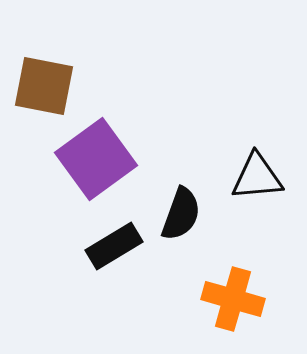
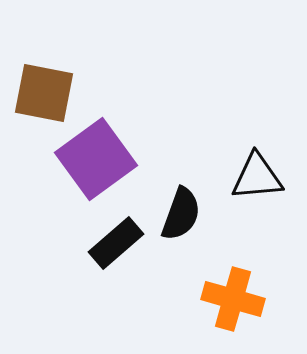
brown square: moved 7 px down
black rectangle: moved 2 px right, 3 px up; rotated 10 degrees counterclockwise
